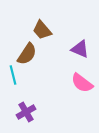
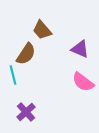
brown semicircle: moved 1 px left
pink semicircle: moved 1 px right, 1 px up
purple cross: rotated 12 degrees counterclockwise
